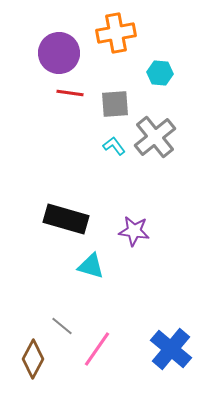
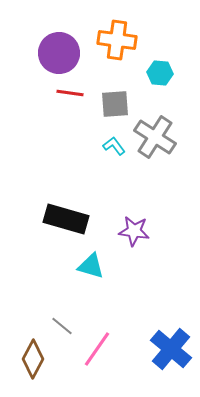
orange cross: moved 1 px right, 7 px down; rotated 18 degrees clockwise
gray cross: rotated 18 degrees counterclockwise
